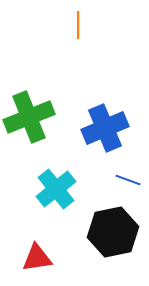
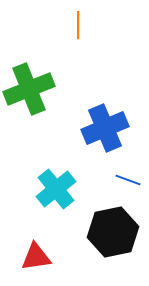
green cross: moved 28 px up
red triangle: moved 1 px left, 1 px up
